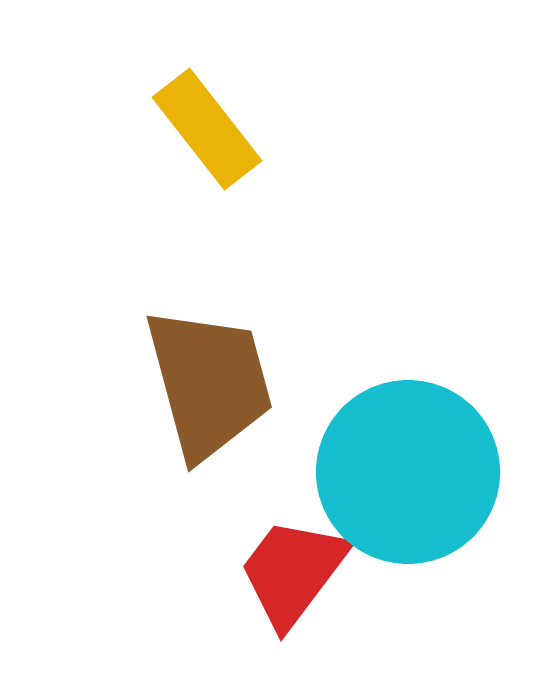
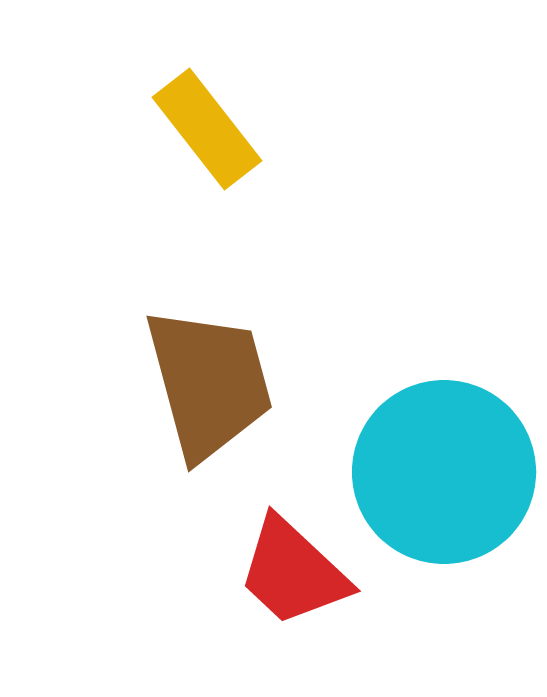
cyan circle: moved 36 px right
red trapezoid: rotated 84 degrees counterclockwise
